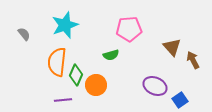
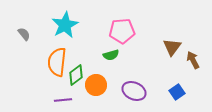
cyan star: rotated 8 degrees counterclockwise
pink pentagon: moved 7 px left, 2 px down
brown triangle: rotated 18 degrees clockwise
green diamond: rotated 30 degrees clockwise
purple ellipse: moved 21 px left, 5 px down
blue square: moved 3 px left, 8 px up
